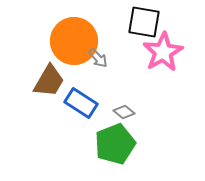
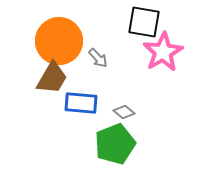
orange circle: moved 15 px left
brown trapezoid: moved 3 px right, 3 px up
blue rectangle: rotated 28 degrees counterclockwise
